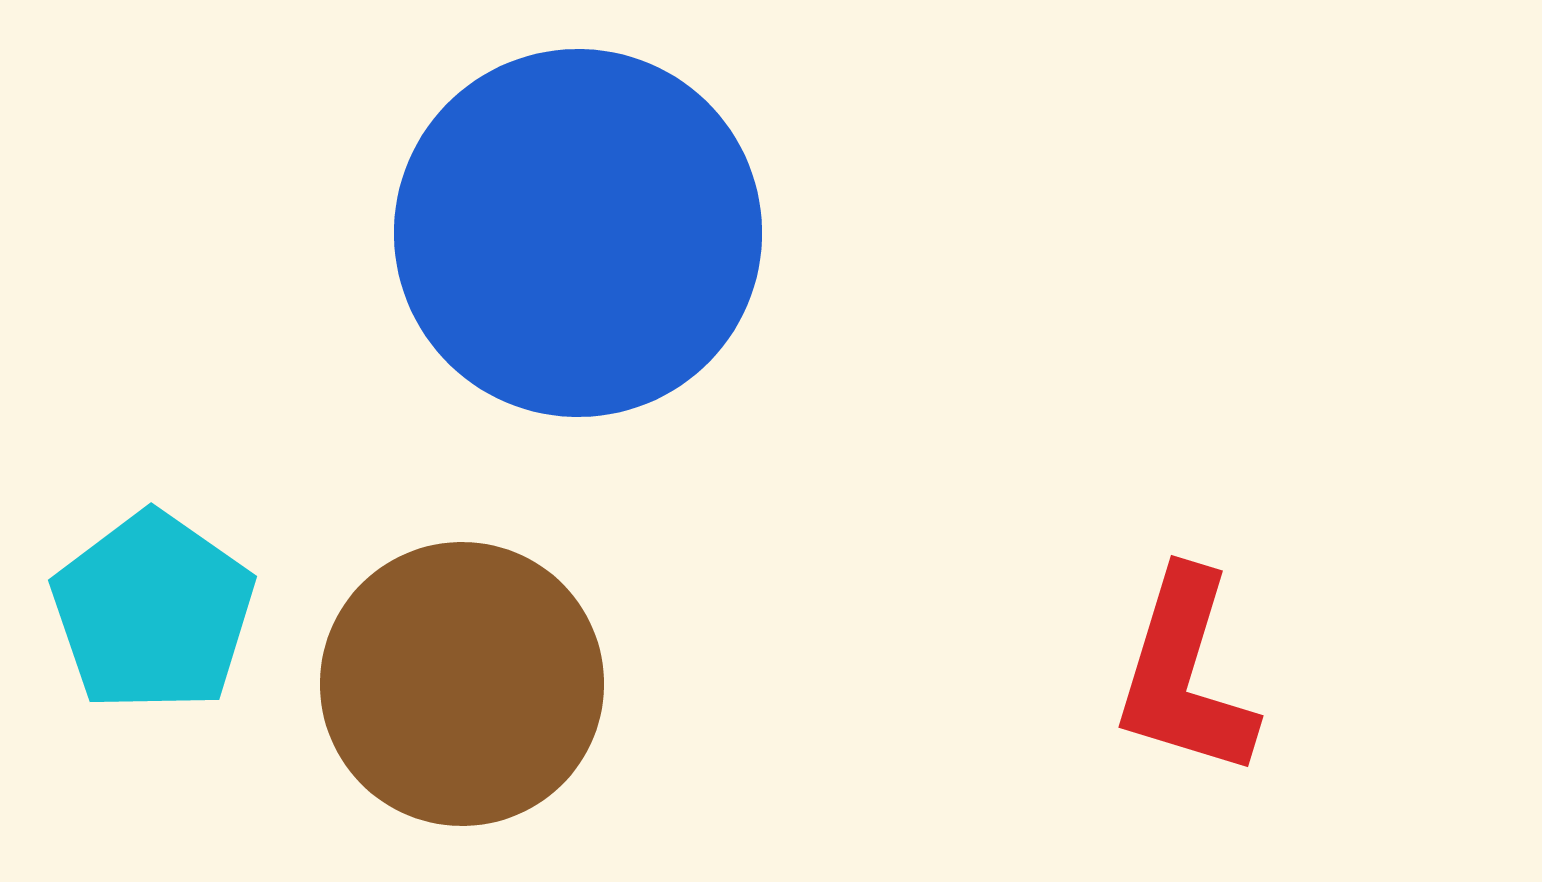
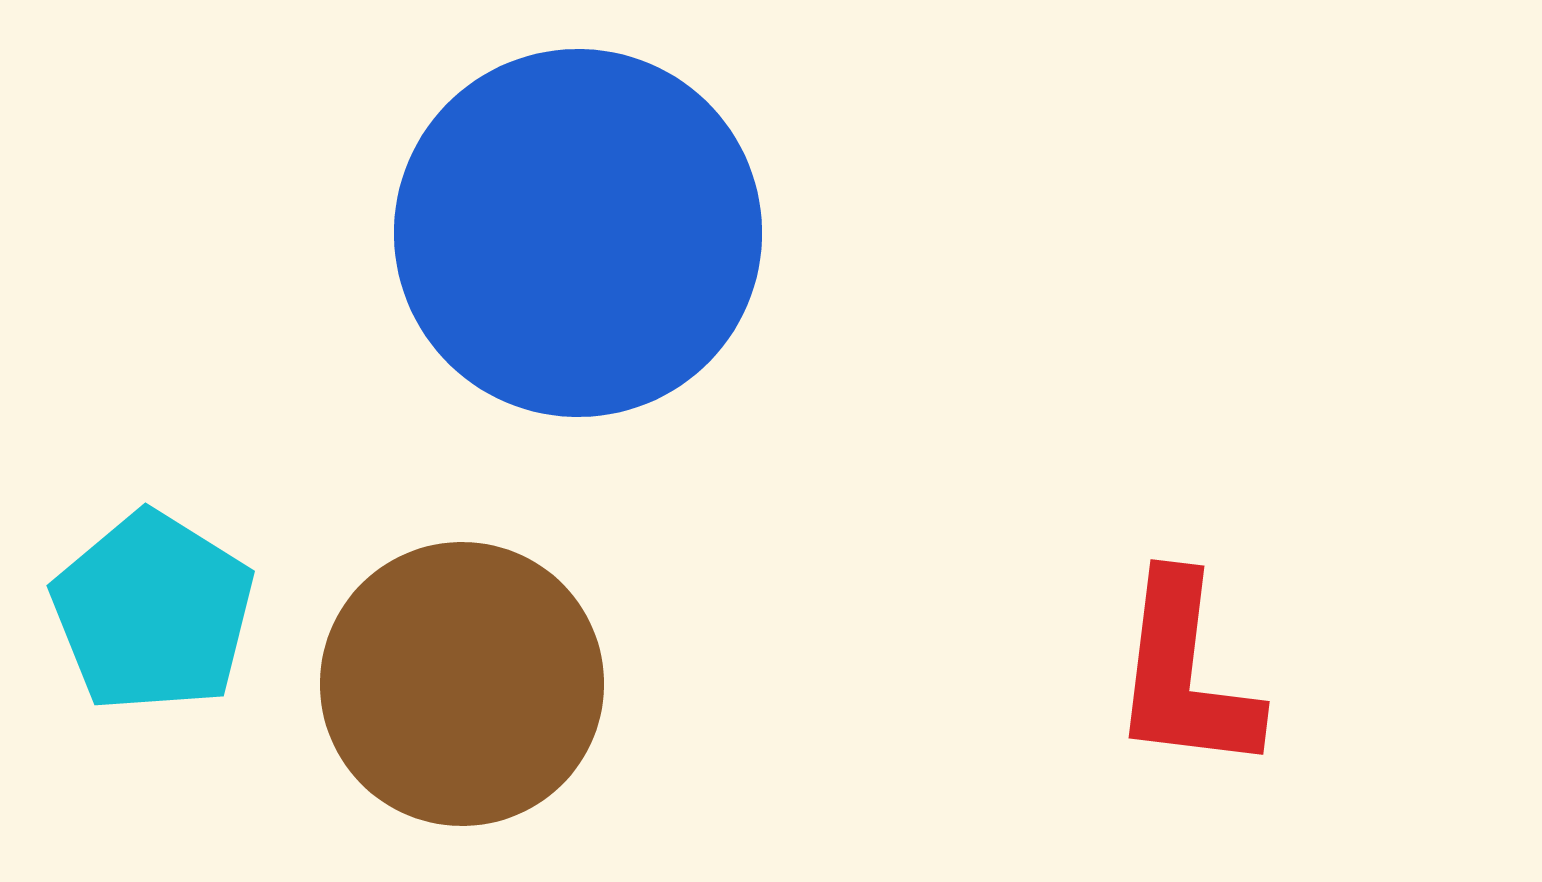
cyan pentagon: rotated 3 degrees counterclockwise
red L-shape: rotated 10 degrees counterclockwise
